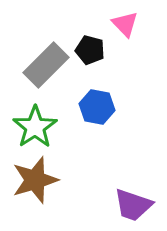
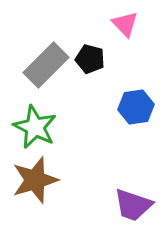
black pentagon: moved 9 px down
blue hexagon: moved 39 px right; rotated 20 degrees counterclockwise
green star: rotated 12 degrees counterclockwise
